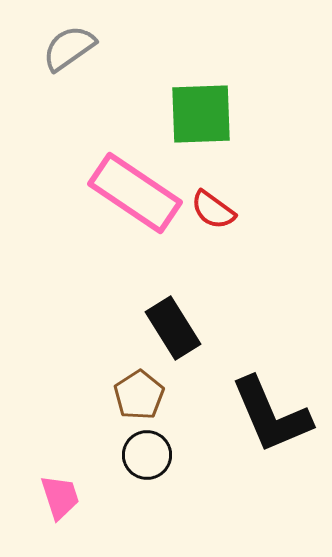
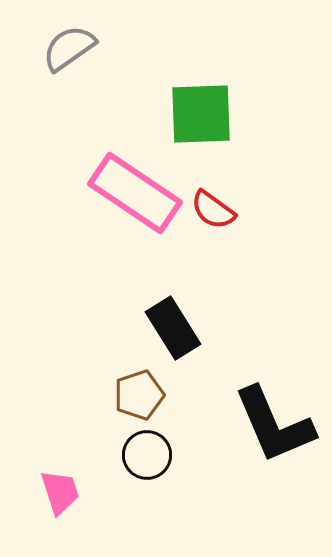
brown pentagon: rotated 15 degrees clockwise
black L-shape: moved 3 px right, 10 px down
pink trapezoid: moved 5 px up
